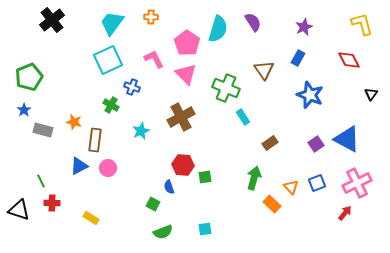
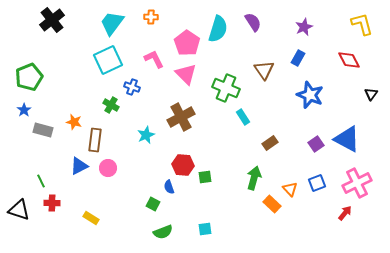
cyan star at (141, 131): moved 5 px right, 4 px down
orange triangle at (291, 187): moved 1 px left, 2 px down
